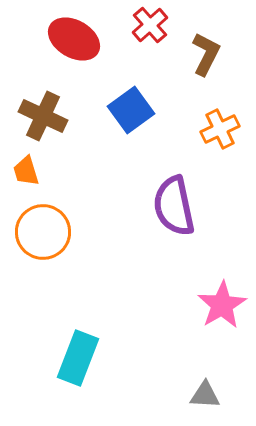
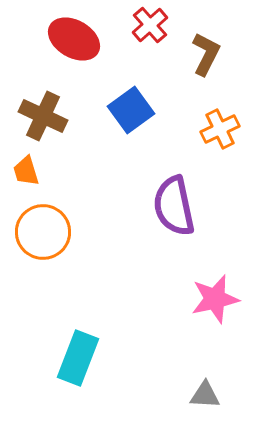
pink star: moved 7 px left, 6 px up; rotated 18 degrees clockwise
